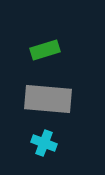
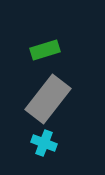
gray rectangle: rotated 57 degrees counterclockwise
